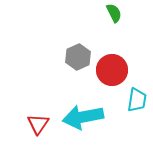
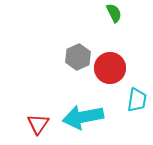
red circle: moved 2 px left, 2 px up
